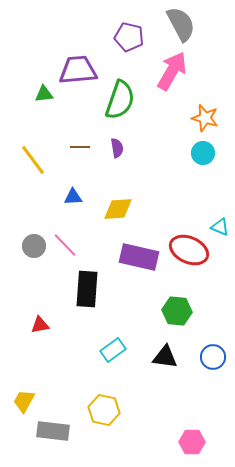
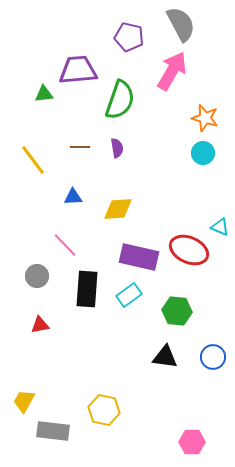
gray circle: moved 3 px right, 30 px down
cyan rectangle: moved 16 px right, 55 px up
